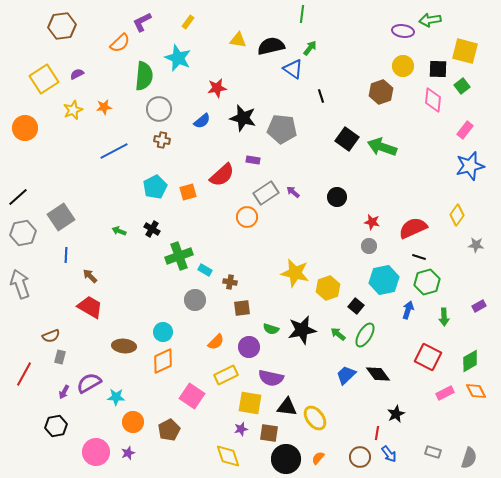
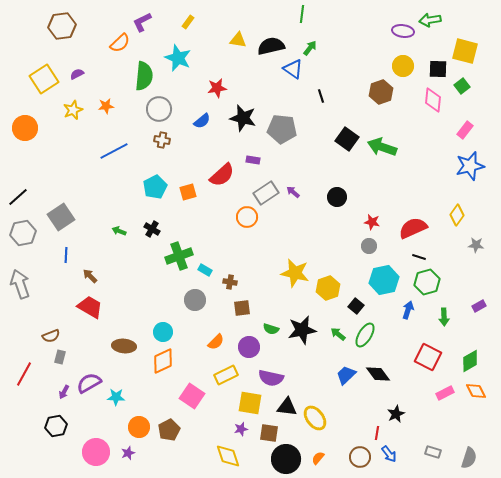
orange star at (104, 107): moved 2 px right, 1 px up
orange circle at (133, 422): moved 6 px right, 5 px down
